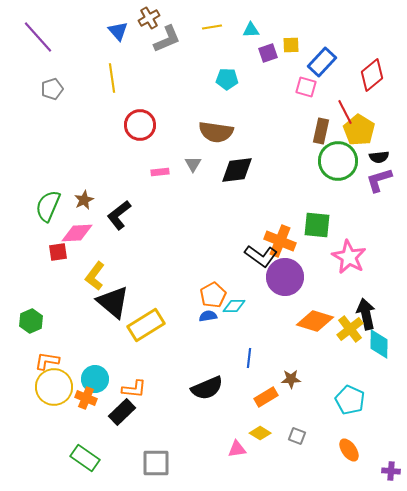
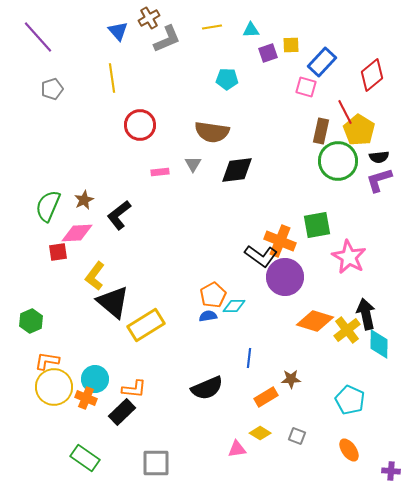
brown semicircle at (216, 132): moved 4 px left
green square at (317, 225): rotated 16 degrees counterclockwise
yellow cross at (350, 329): moved 3 px left, 1 px down
